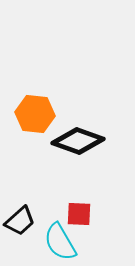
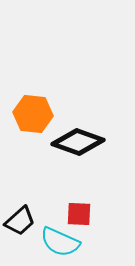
orange hexagon: moved 2 px left
black diamond: moved 1 px down
cyan semicircle: rotated 36 degrees counterclockwise
